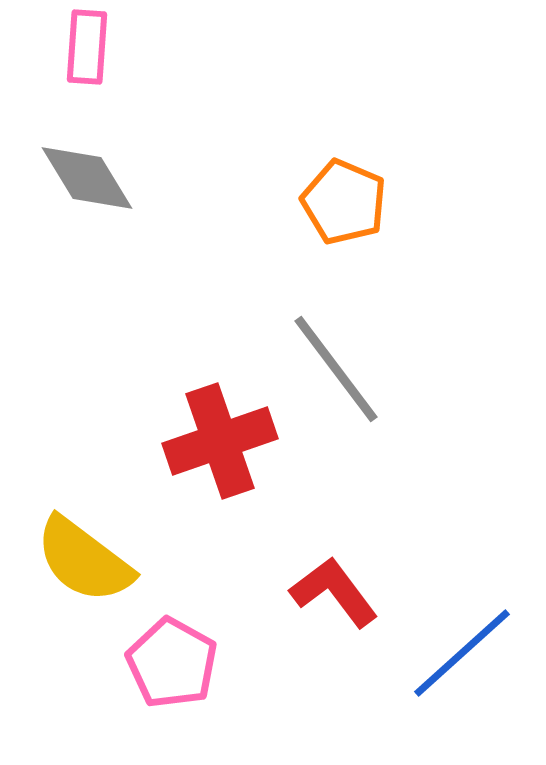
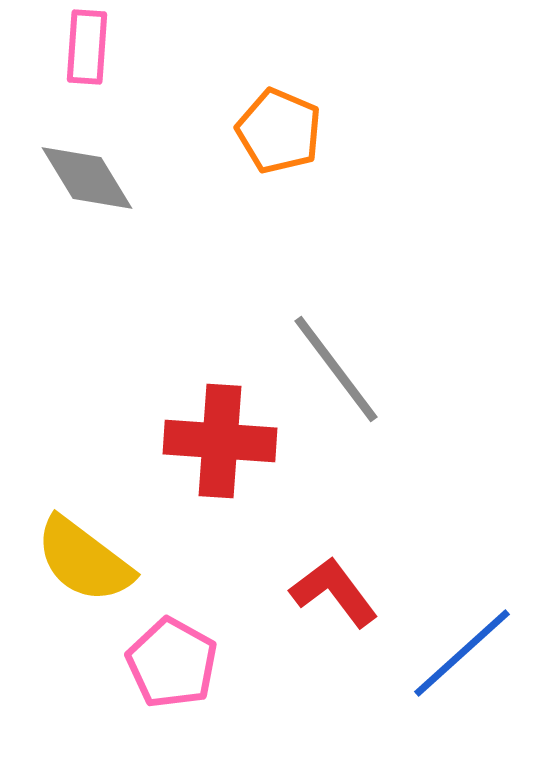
orange pentagon: moved 65 px left, 71 px up
red cross: rotated 23 degrees clockwise
